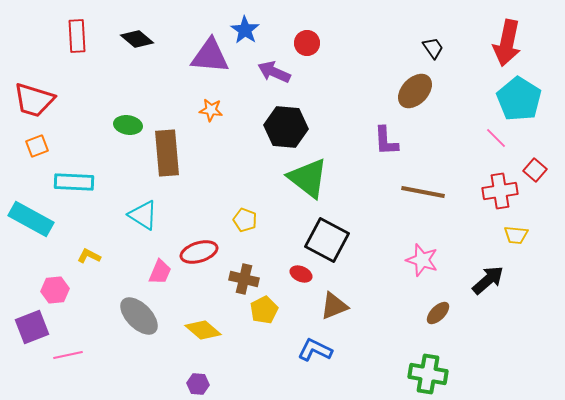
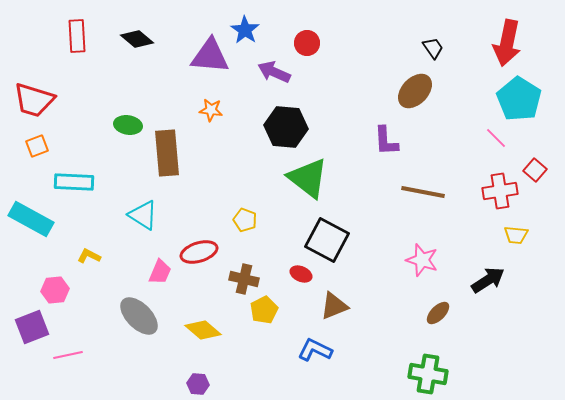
black arrow at (488, 280): rotated 8 degrees clockwise
